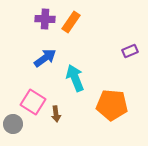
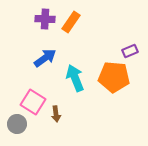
orange pentagon: moved 2 px right, 28 px up
gray circle: moved 4 px right
